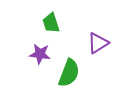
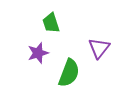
purple triangle: moved 1 px right, 5 px down; rotated 20 degrees counterclockwise
purple star: moved 2 px left, 1 px up; rotated 25 degrees counterclockwise
